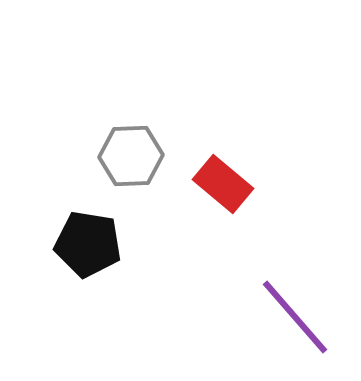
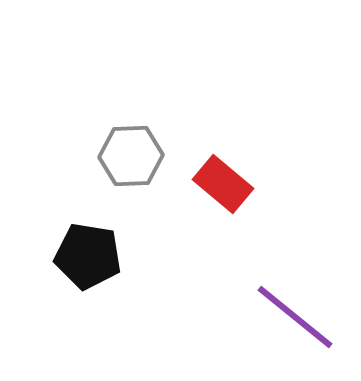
black pentagon: moved 12 px down
purple line: rotated 10 degrees counterclockwise
